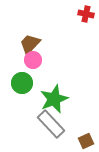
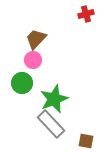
red cross: rotated 28 degrees counterclockwise
brown trapezoid: moved 6 px right, 5 px up
brown square: rotated 35 degrees clockwise
